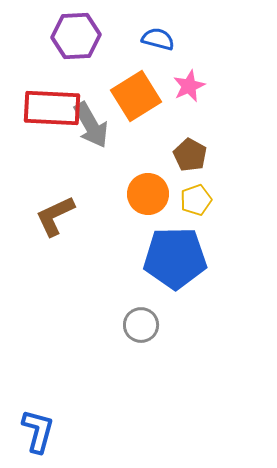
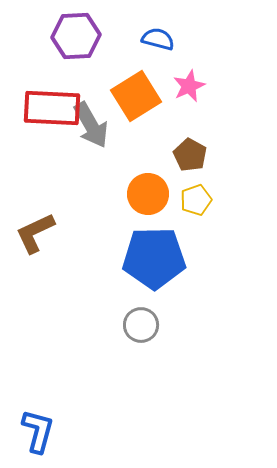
brown L-shape: moved 20 px left, 17 px down
blue pentagon: moved 21 px left
